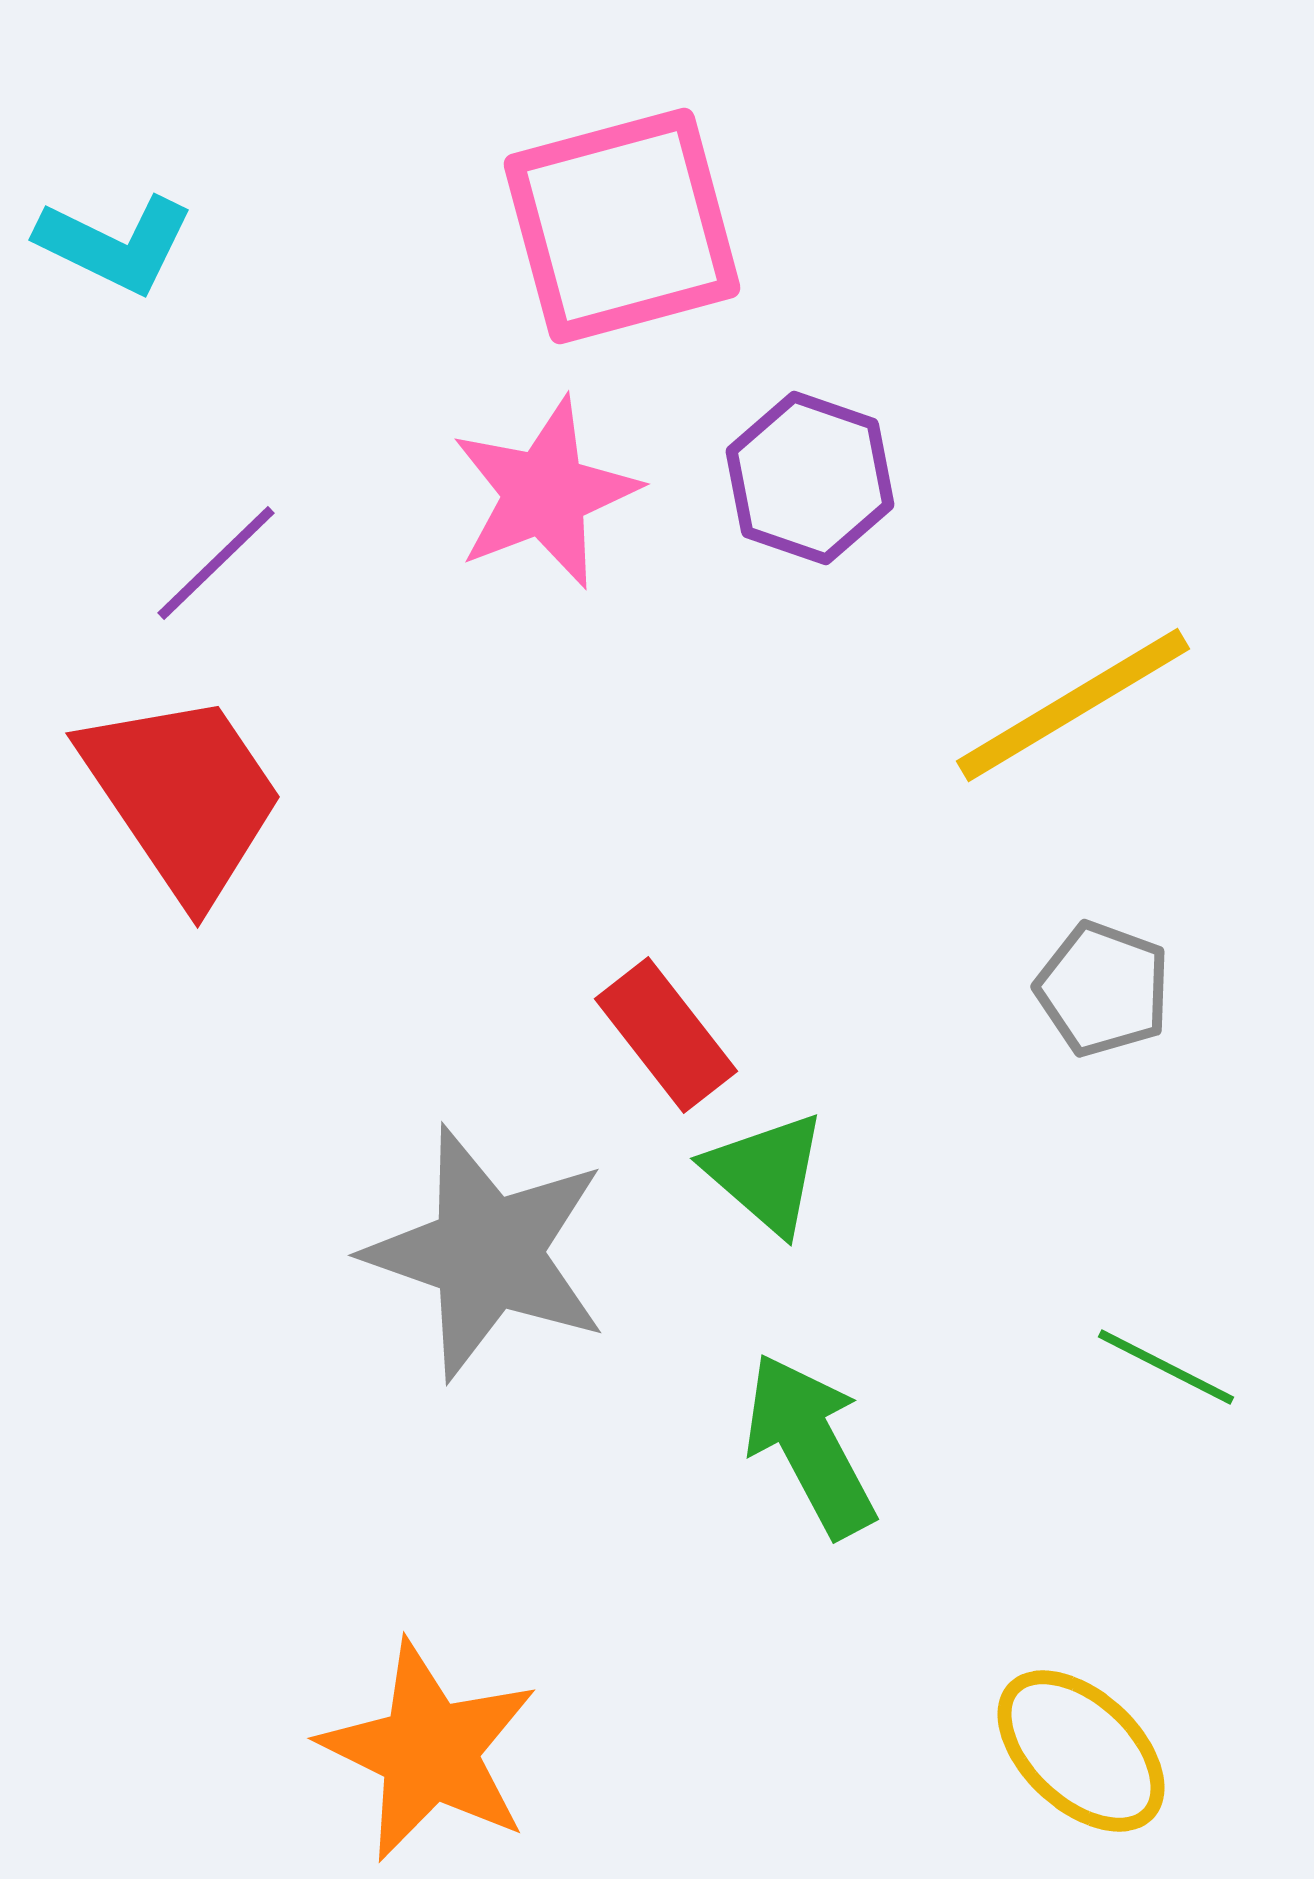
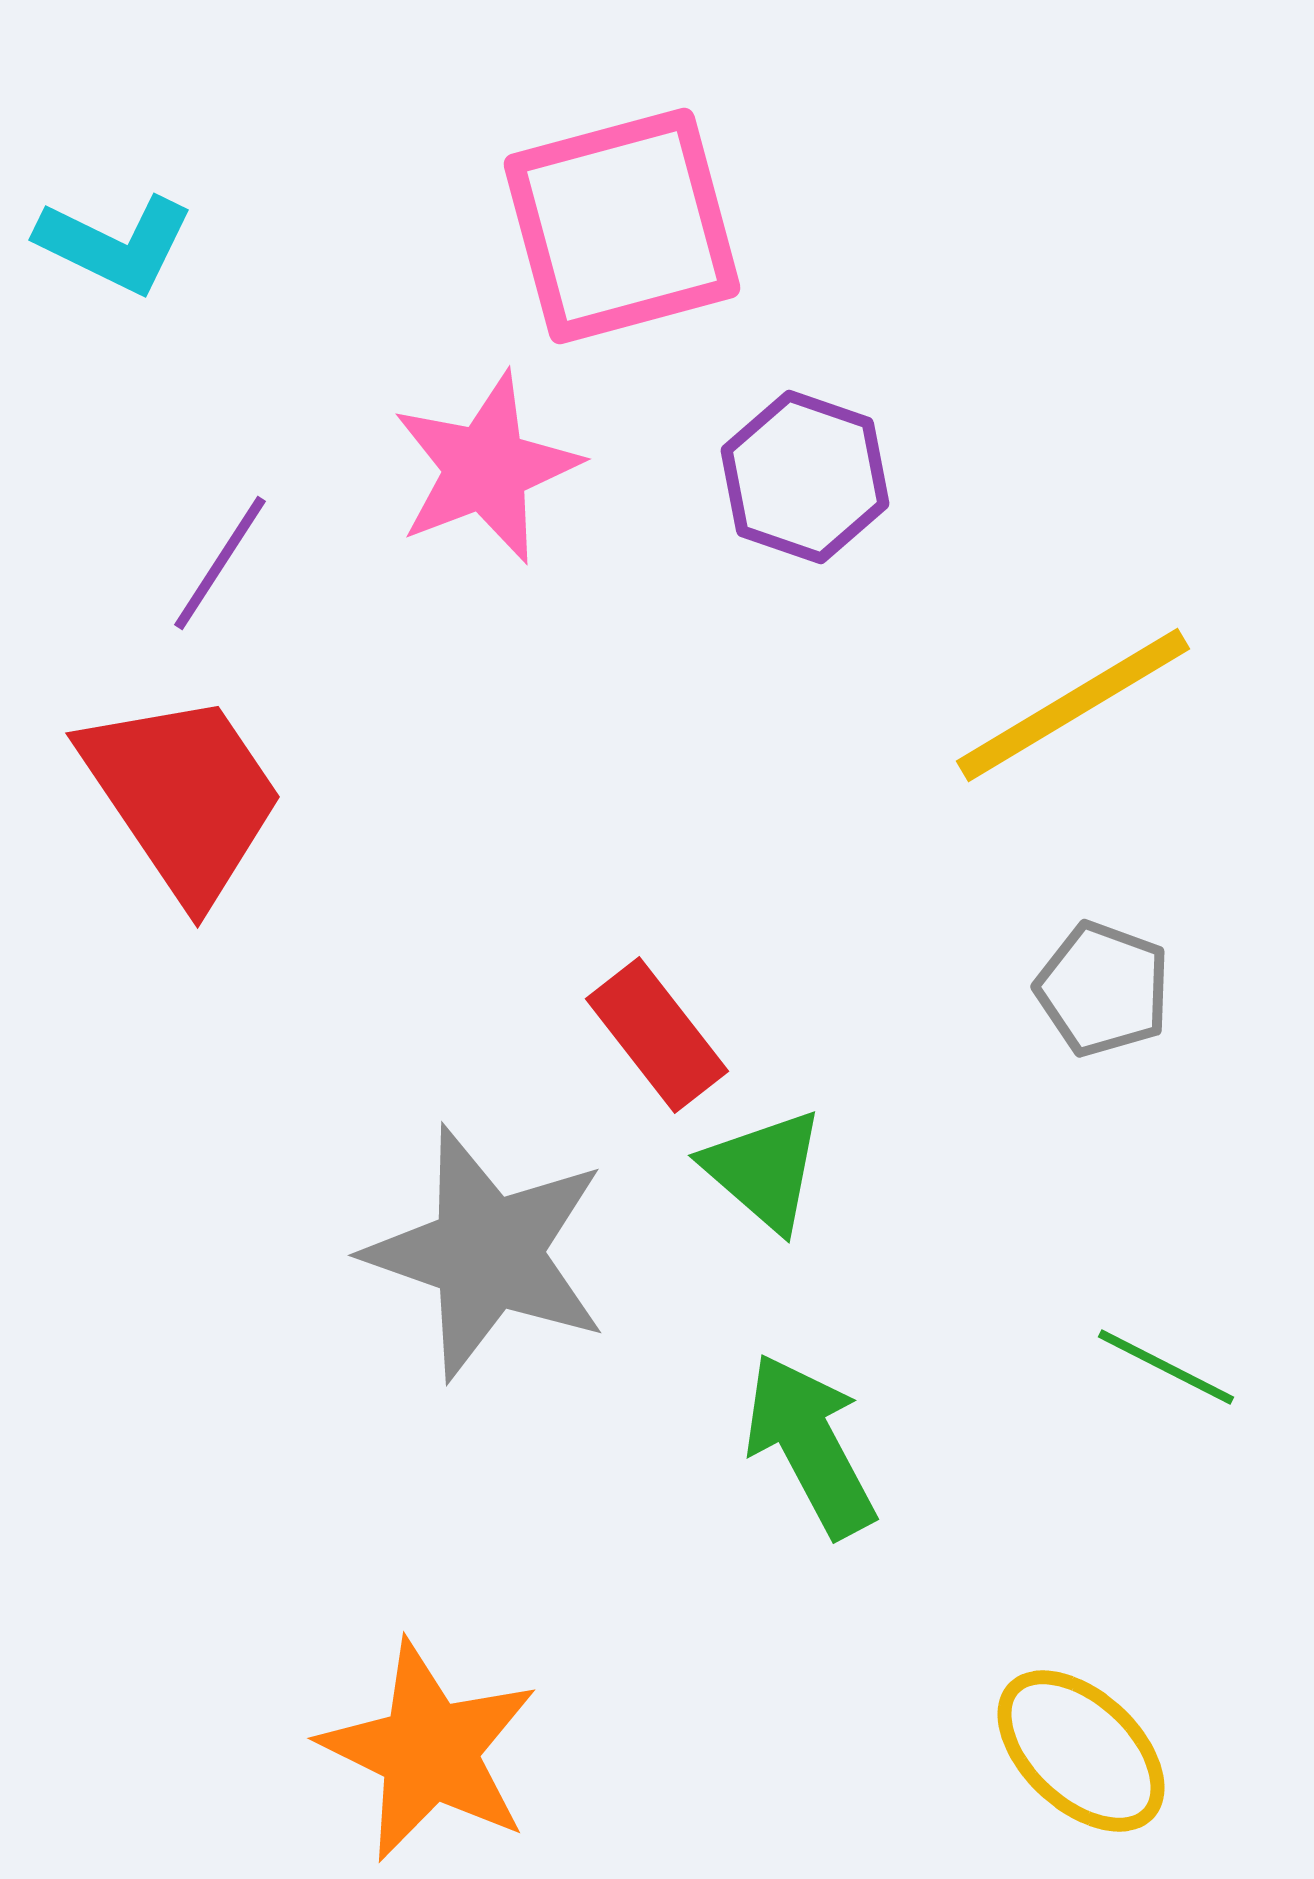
purple hexagon: moved 5 px left, 1 px up
pink star: moved 59 px left, 25 px up
purple line: moved 4 px right; rotated 13 degrees counterclockwise
red rectangle: moved 9 px left
green triangle: moved 2 px left, 3 px up
